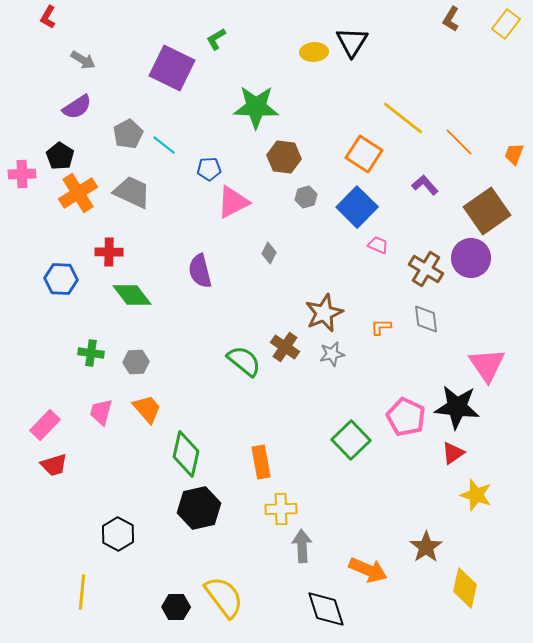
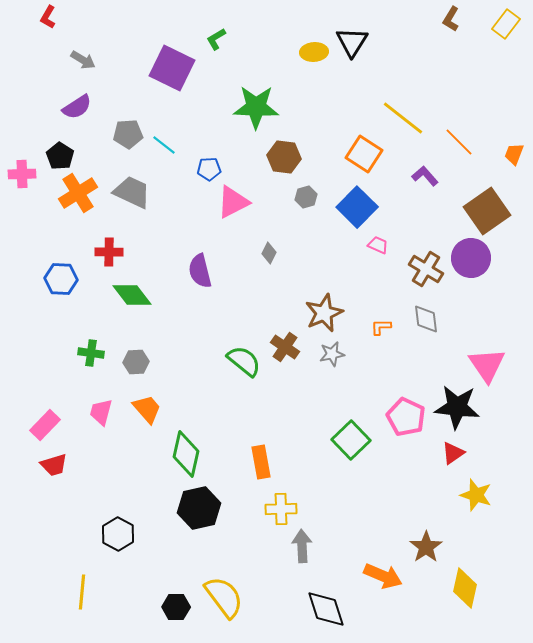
gray pentagon at (128, 134): rotated 24 degrees clockwise
purple L-shape at (425, 185): moved 9 px up
orange arrow at (368, 570): moved 15 px right, 6 px down
